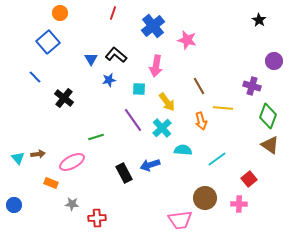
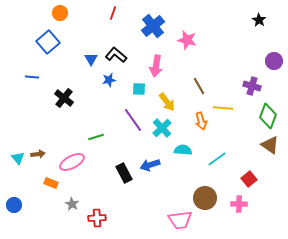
blue line: moved 3 px left; rotated 40 degrees counterclockwise
gray star: rotated 24 degrees clockwise
